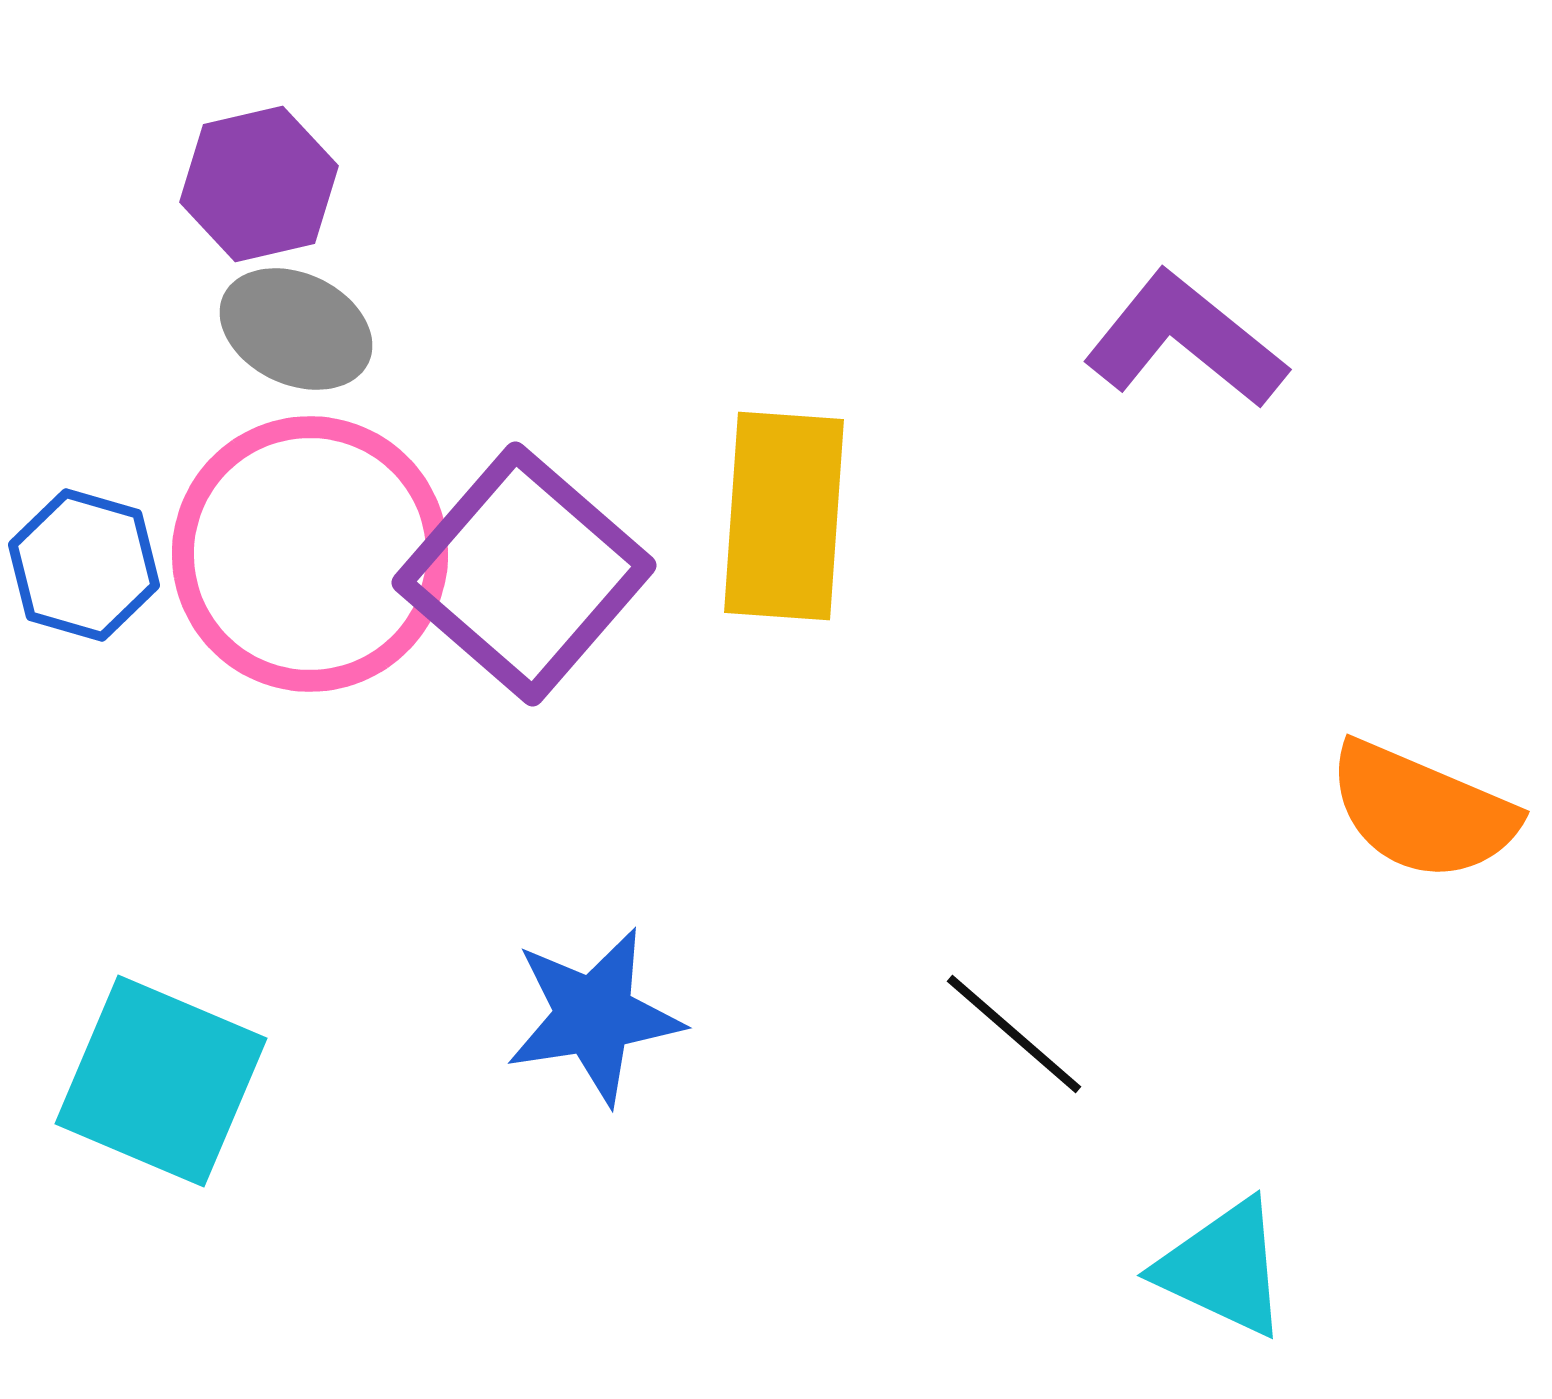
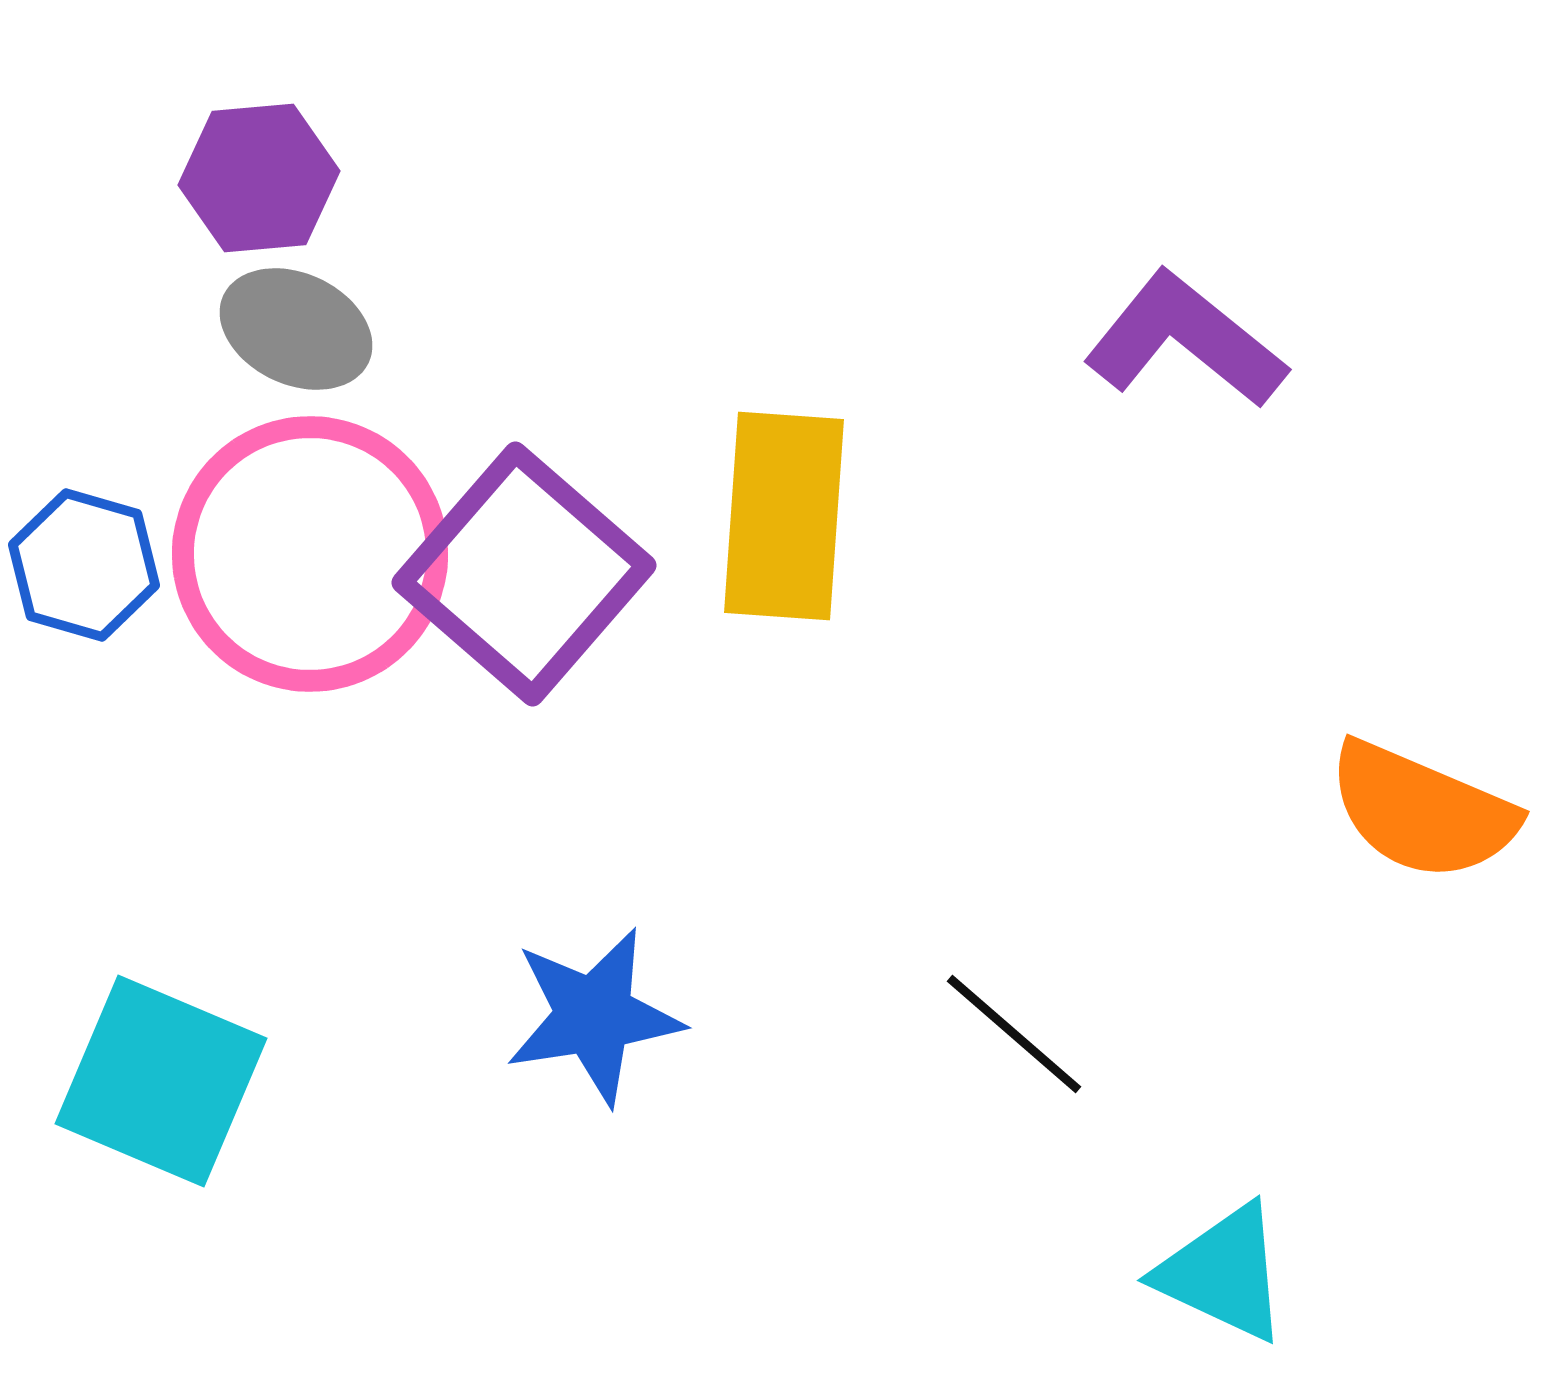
purple hexagon: moved 6 px up; rotated 8 degrees clockwise
cyan triangle: moved 5 px down
